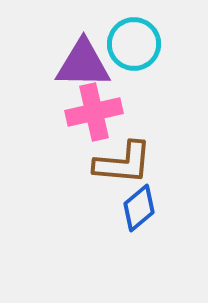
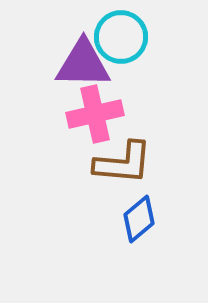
cyan circle: moved 13 px left, 7 px up
pink cross: moved 1 px right, 2 px down
blue diamond: moved 11 px down
